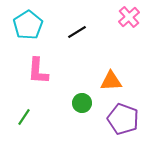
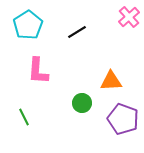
green line: rotated 60 degrees counterclockwise
